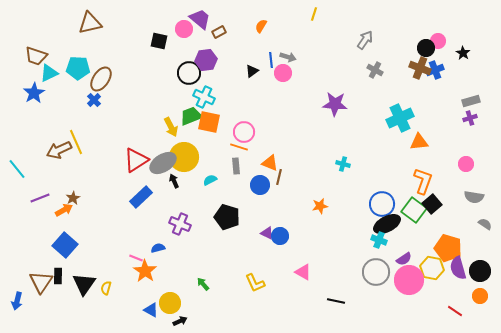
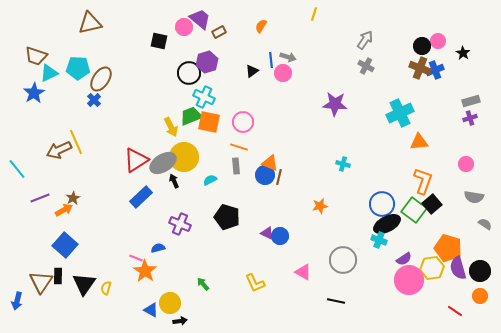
pink circle at (184, 29): moved 2 px up
black circle at (426, 48): moved 4 px left, 2 px up
purple hexagon at (206, 60): moved 1 px right, 2 px down; rotated 10 degrees counterclockwise
gray cross at (375, 70): moved 9 px left, 4 px up
cyan cross at (400, 118): moved 5 px up
pink circle at (244, 132): moved 1 px left, 10 px up
blue circle at (260, 185): moved 5 px right, 10 px up
yellow hexagon at (432, 268): rotated 20 degrees counterclockwise
gray circle at (376, 272): moved 33 px left, 12 px up
black arrow at (180, 321): rotated 16 degrees clockwise
